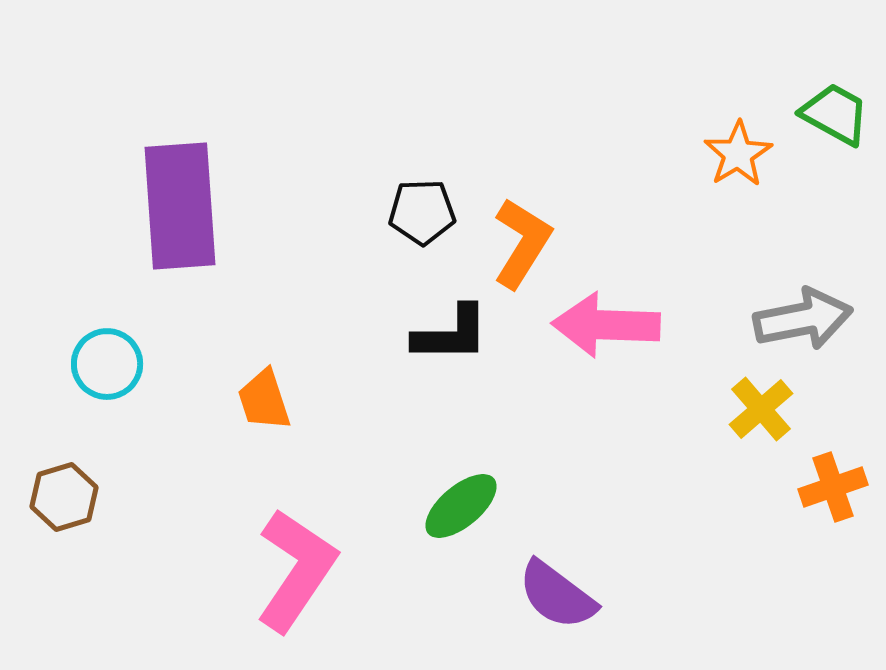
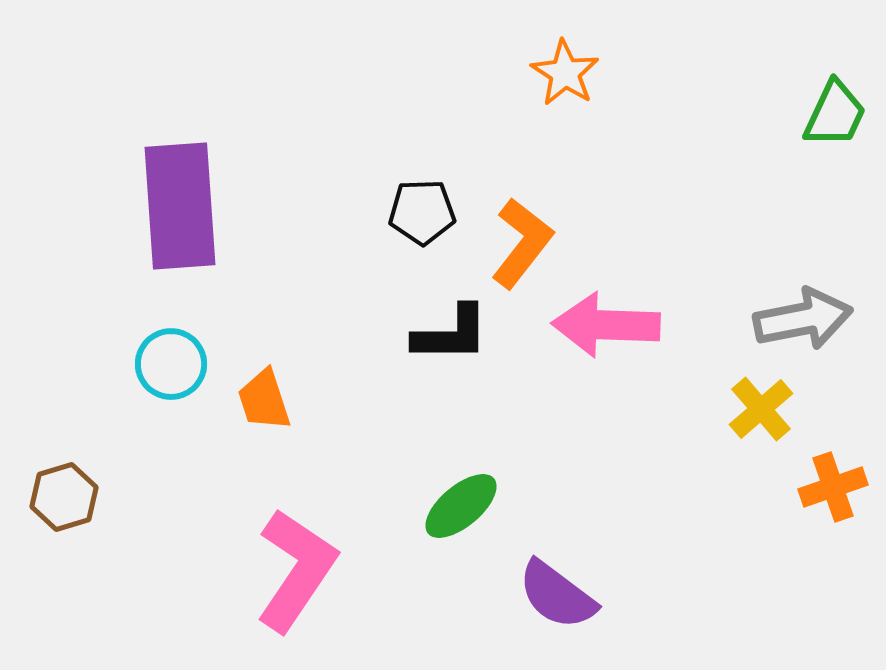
green trapezoid: rotated 86 degrees clockwise
orange star: moved 173 px left, 81 px up; rotated 8 degrees counterclockwise
orange L-shape: rotated 6 degrees clockwise
cyan circle: moved 64 px right
